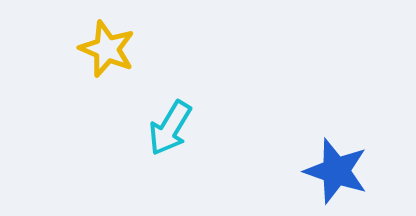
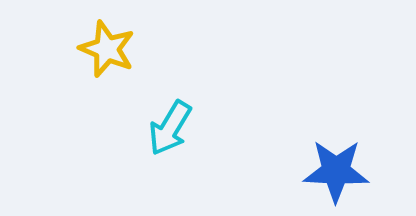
blue star: rotated 16 degrees counterclockwise
